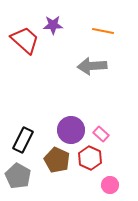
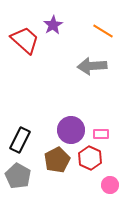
purple star: rotated 30 degrees counterclockwise
orange line: rotated 20 degrees clockwise
pink rectangle: rotated 42 degrees counterclockwise
black rectangle: moved 3 px left
brown pentagon: rotated 20 degrees clockwise
